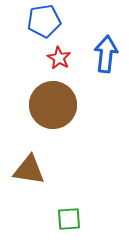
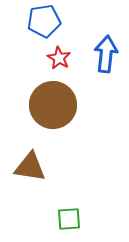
brown triangle: moved 1 px right, 3 px up
